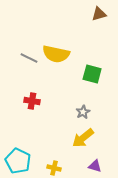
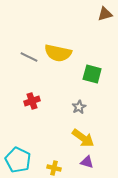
brown triangle: moved 6 px right
yellow semicircle: moved 2 px right, 1 px up
gray line: moved 1 px up
red cross: rotated 28 degrees counterclockwise
gray star: moved 4 px left, 5 px up
yellow arrow: rotated 105 degrees counterclockwise
cyan pentagon: moved 1 px up
purple triangle: moved 8 px left, 4 px up
